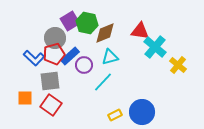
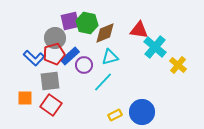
purple square: rotated 18 degrees clockwise
red triangle: moved 1 px left, 1 px up
